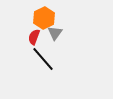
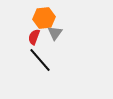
orange hexagon: rotated 20 degrees clockwise
black line: moved 3 px left, 1 px down
